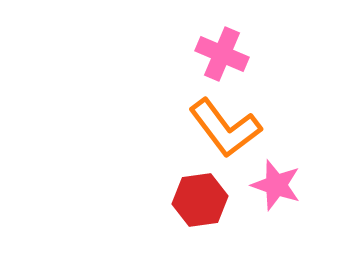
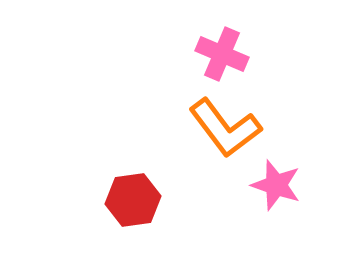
red hexagon: moved 67 px left
